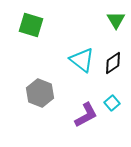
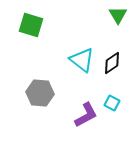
green triangle: moved 2 px right, 5 px up
black diamond: moved 1 px left
gray hexagon: rotated 16 degrees counterclockwise
cyan square: rotated 21 degrees counterclockwise
